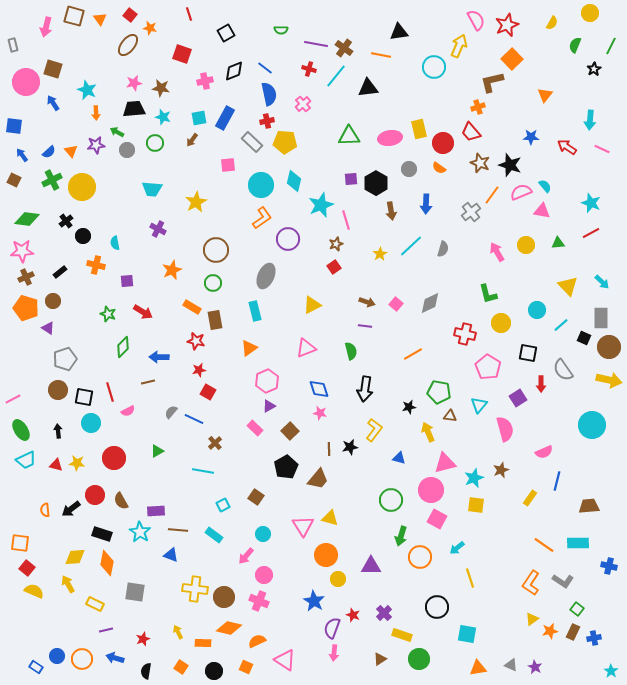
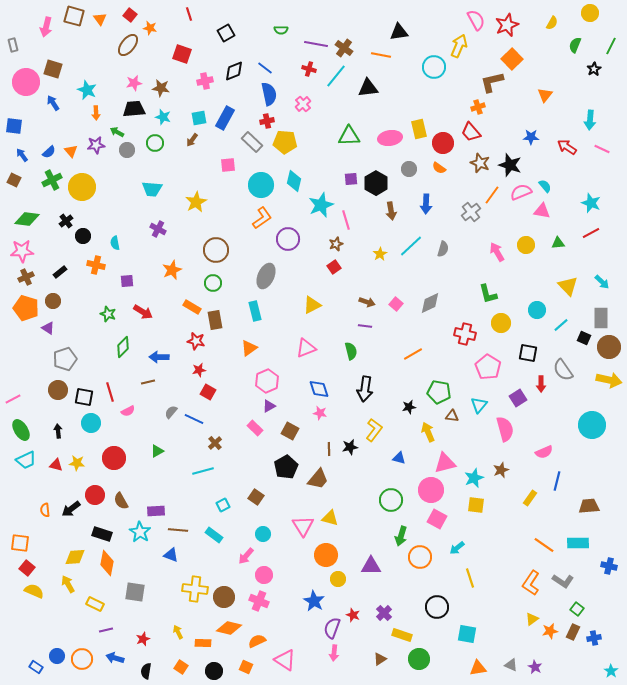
brown triangle at (450, 416): moved 2 px right
brown square at (290, 431): rotated 18 degrees counterclockwise
cyan line at (203, 471): rotated 25 degrees counterclockwise
